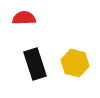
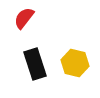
red semicircle: rotated 50 degrees counterclockwise
